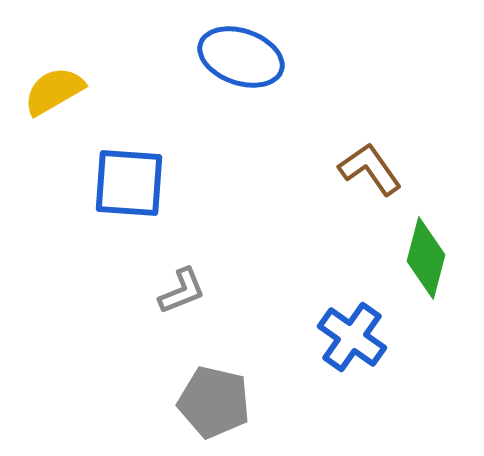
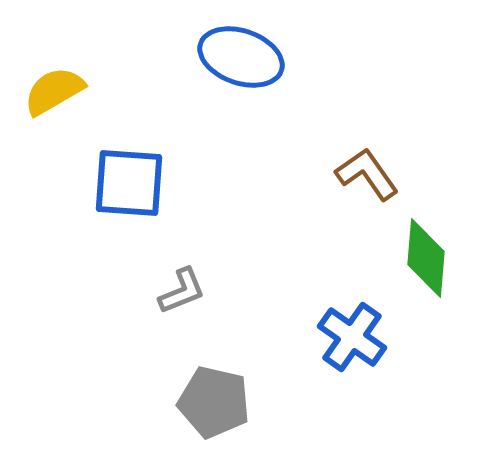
brown L-shape: moved 3 px left, 5 px down
green diamond: rotated 10 degrees counterclockwise
